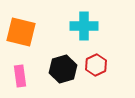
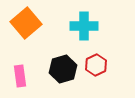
orange square: moved 5 px right, 9 px up; rotated 36 degrees clockwise
